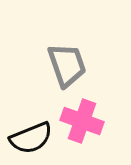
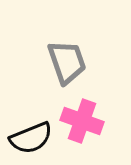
gray trapezoid: moved 3 px up
